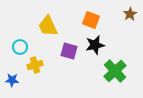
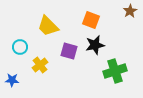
brown star: moved 3 px up
yellow trapezoid: rotated 20 degrees counterclockwise
yellow cross: moved 5 px right; rotated 21 degrees counterclockwise
green cross: rotated 25 degrees clockwise
